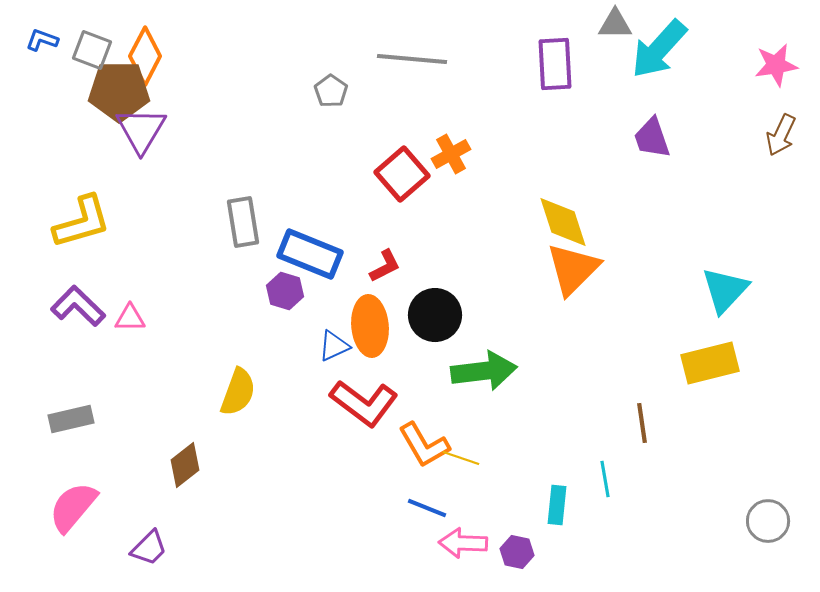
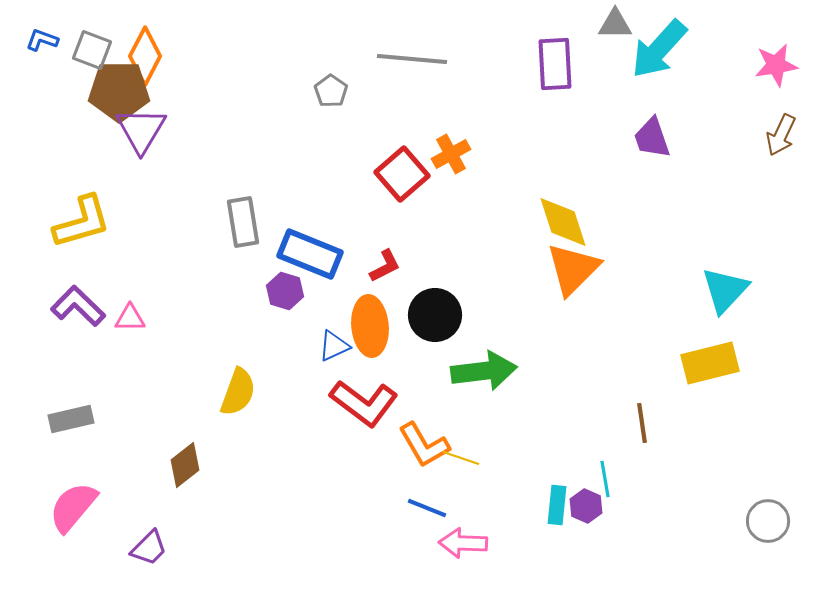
purple hexagon at (517, 552): moved 69 px right, 46 px up; rotated 12 degrees clockwise
